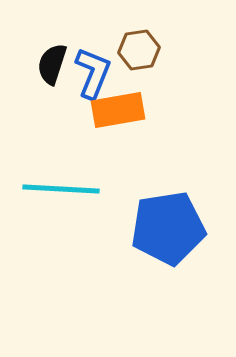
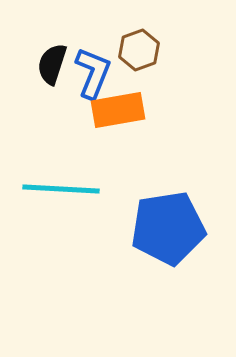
brown hexagon: rotated 12 degrees counterclockwise
